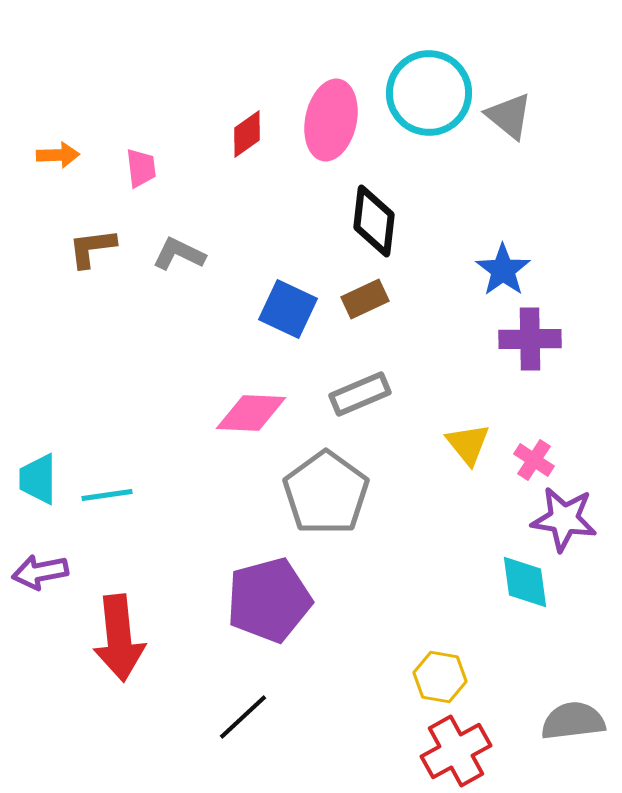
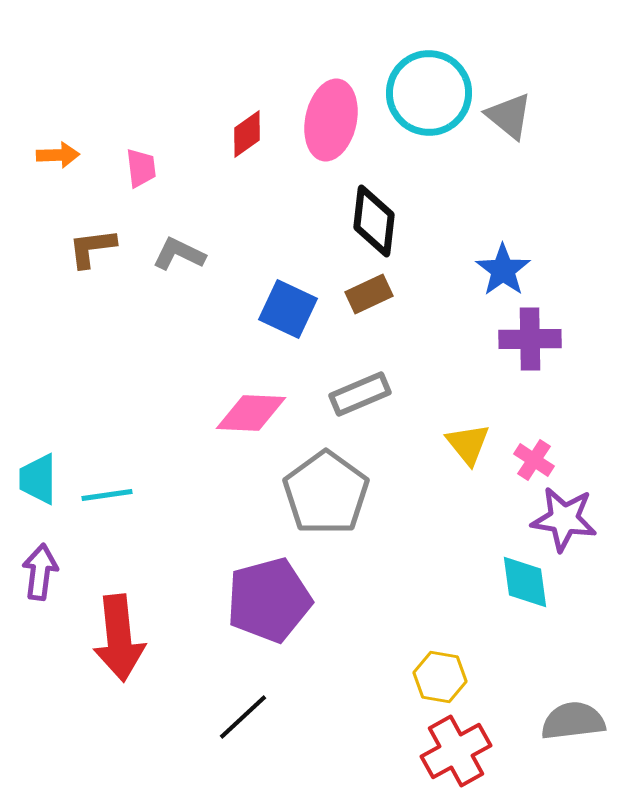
brown rectangle: moved 4 px right, 5 px up
purple arrow: rotated 108 degrees clockwise
